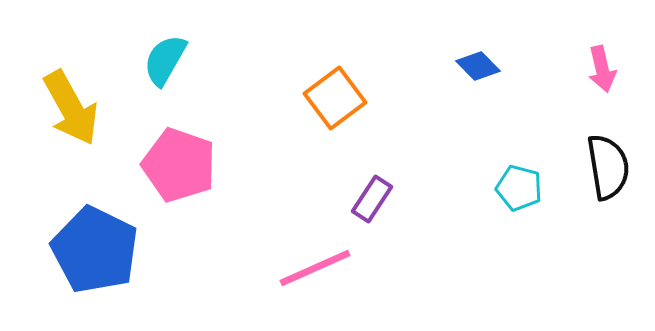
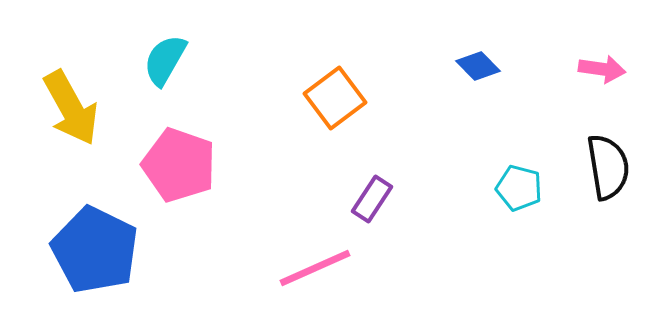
pink arrow: rotated 69 degrees counterclockwise
